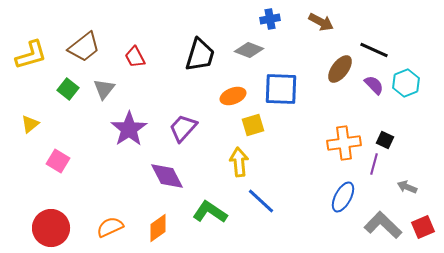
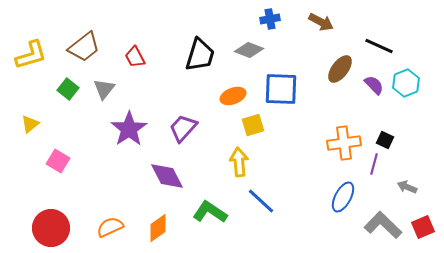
black line: moved 5 px right, 4 px up
